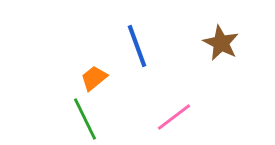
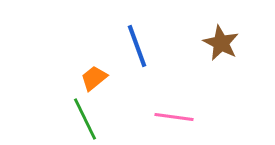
pink line: rotated 45 degrees clockwise
